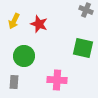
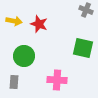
yellow arrow: rotated 105 degrees counterclockwise
